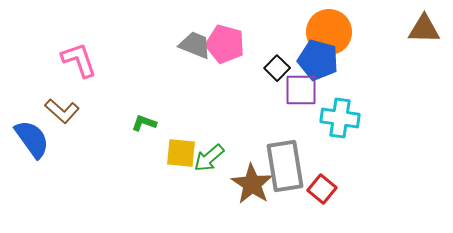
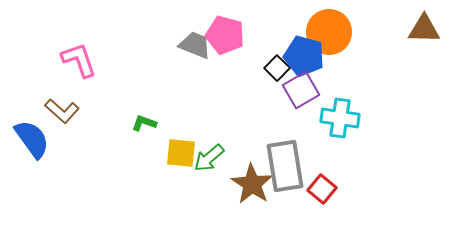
pink pentagon: moved 9 px up
blue pentagon: moved 14 px left, 4 px up
purple square: rotated 30 degrees counterclockwise
